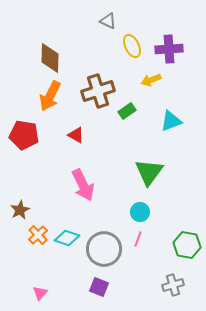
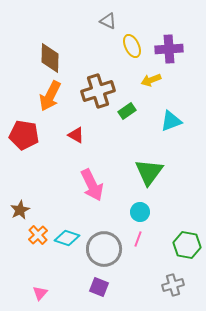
pink arrow: moved 9 px right
